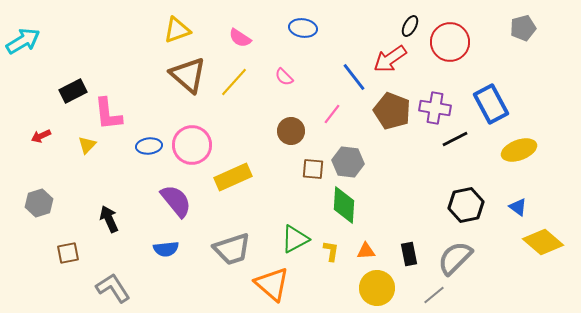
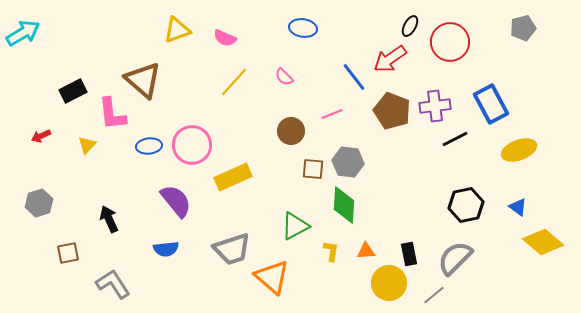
pink semicircle at (240, 38): moved 15 px left; rotated 10 degrees counterclockwise
cyan arrow at (23, 41): moved 8 px up
brown triangle at (188, 75): moved 45 px left, 5 px down
purple cross at (435, 108): moved 2 px up; rotated 16 degrees counterclockwise
pink L-shape at (108, 114): moved 4 px right
pink line at (332, 114): rotated 30 degrees clockwise
green triangle at (295, 239): moved 13 px up
orange triangle at (272, 284): moved 7 px up
gray L-shape at (113, 288): moved 4 px up
yellow circle at (377, 288): moved 12 px right, 5 px up
